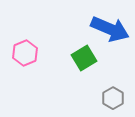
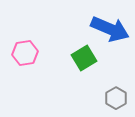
pink hexagon: rotated 15 degrees clockwise
gray hexagon: moved 3 px right
